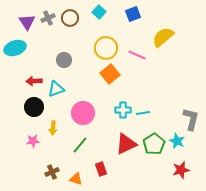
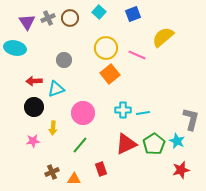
cyan ellipse: rotated 30 degrees clockwise
orange triangle: moved 2 px left; rotated 16 degrees counterclockwise
